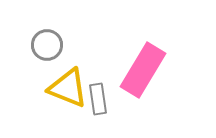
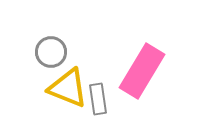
gray circle: moved 4 px right, 7 px down
pink rectangle: moved 1 px left, 1 px down
